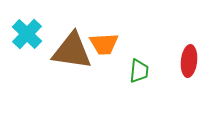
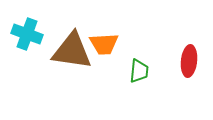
cyan cross: rotated 24 degrees counterclockwise
